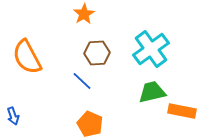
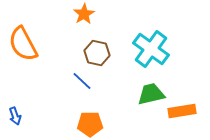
cyan cross: rotated 18 degrees counterclockwise
brown hexagon: rotated 15 degrees clockwise
orange semicircle: moved 4 px left, 13 px up
green trapezoid: moved 1 px left, 2 px down
orange rectangle: rotated 20 degrees counterclockwise
blue arrow: moved 2 px right
orange pentagon: rotated 25 degrees counterclockwise
